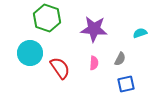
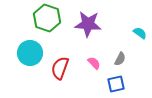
purple star: moved 6 px left, 5 px up
cyan semicircle: rotated 56 degrees clockwise
pink semicircle: rotated 48 degrees counterclockwise
red semicircle: rotated 125 degrees counterclockwise
blue square: moved 10 px left
